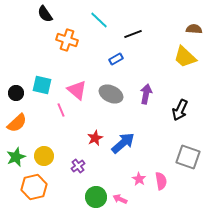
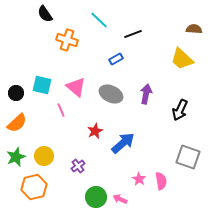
yellow trapezoid: moved 3 px left, 2 px down
pink triangle: moved 1 px left, 3 px up
red star: moved 7 px up
